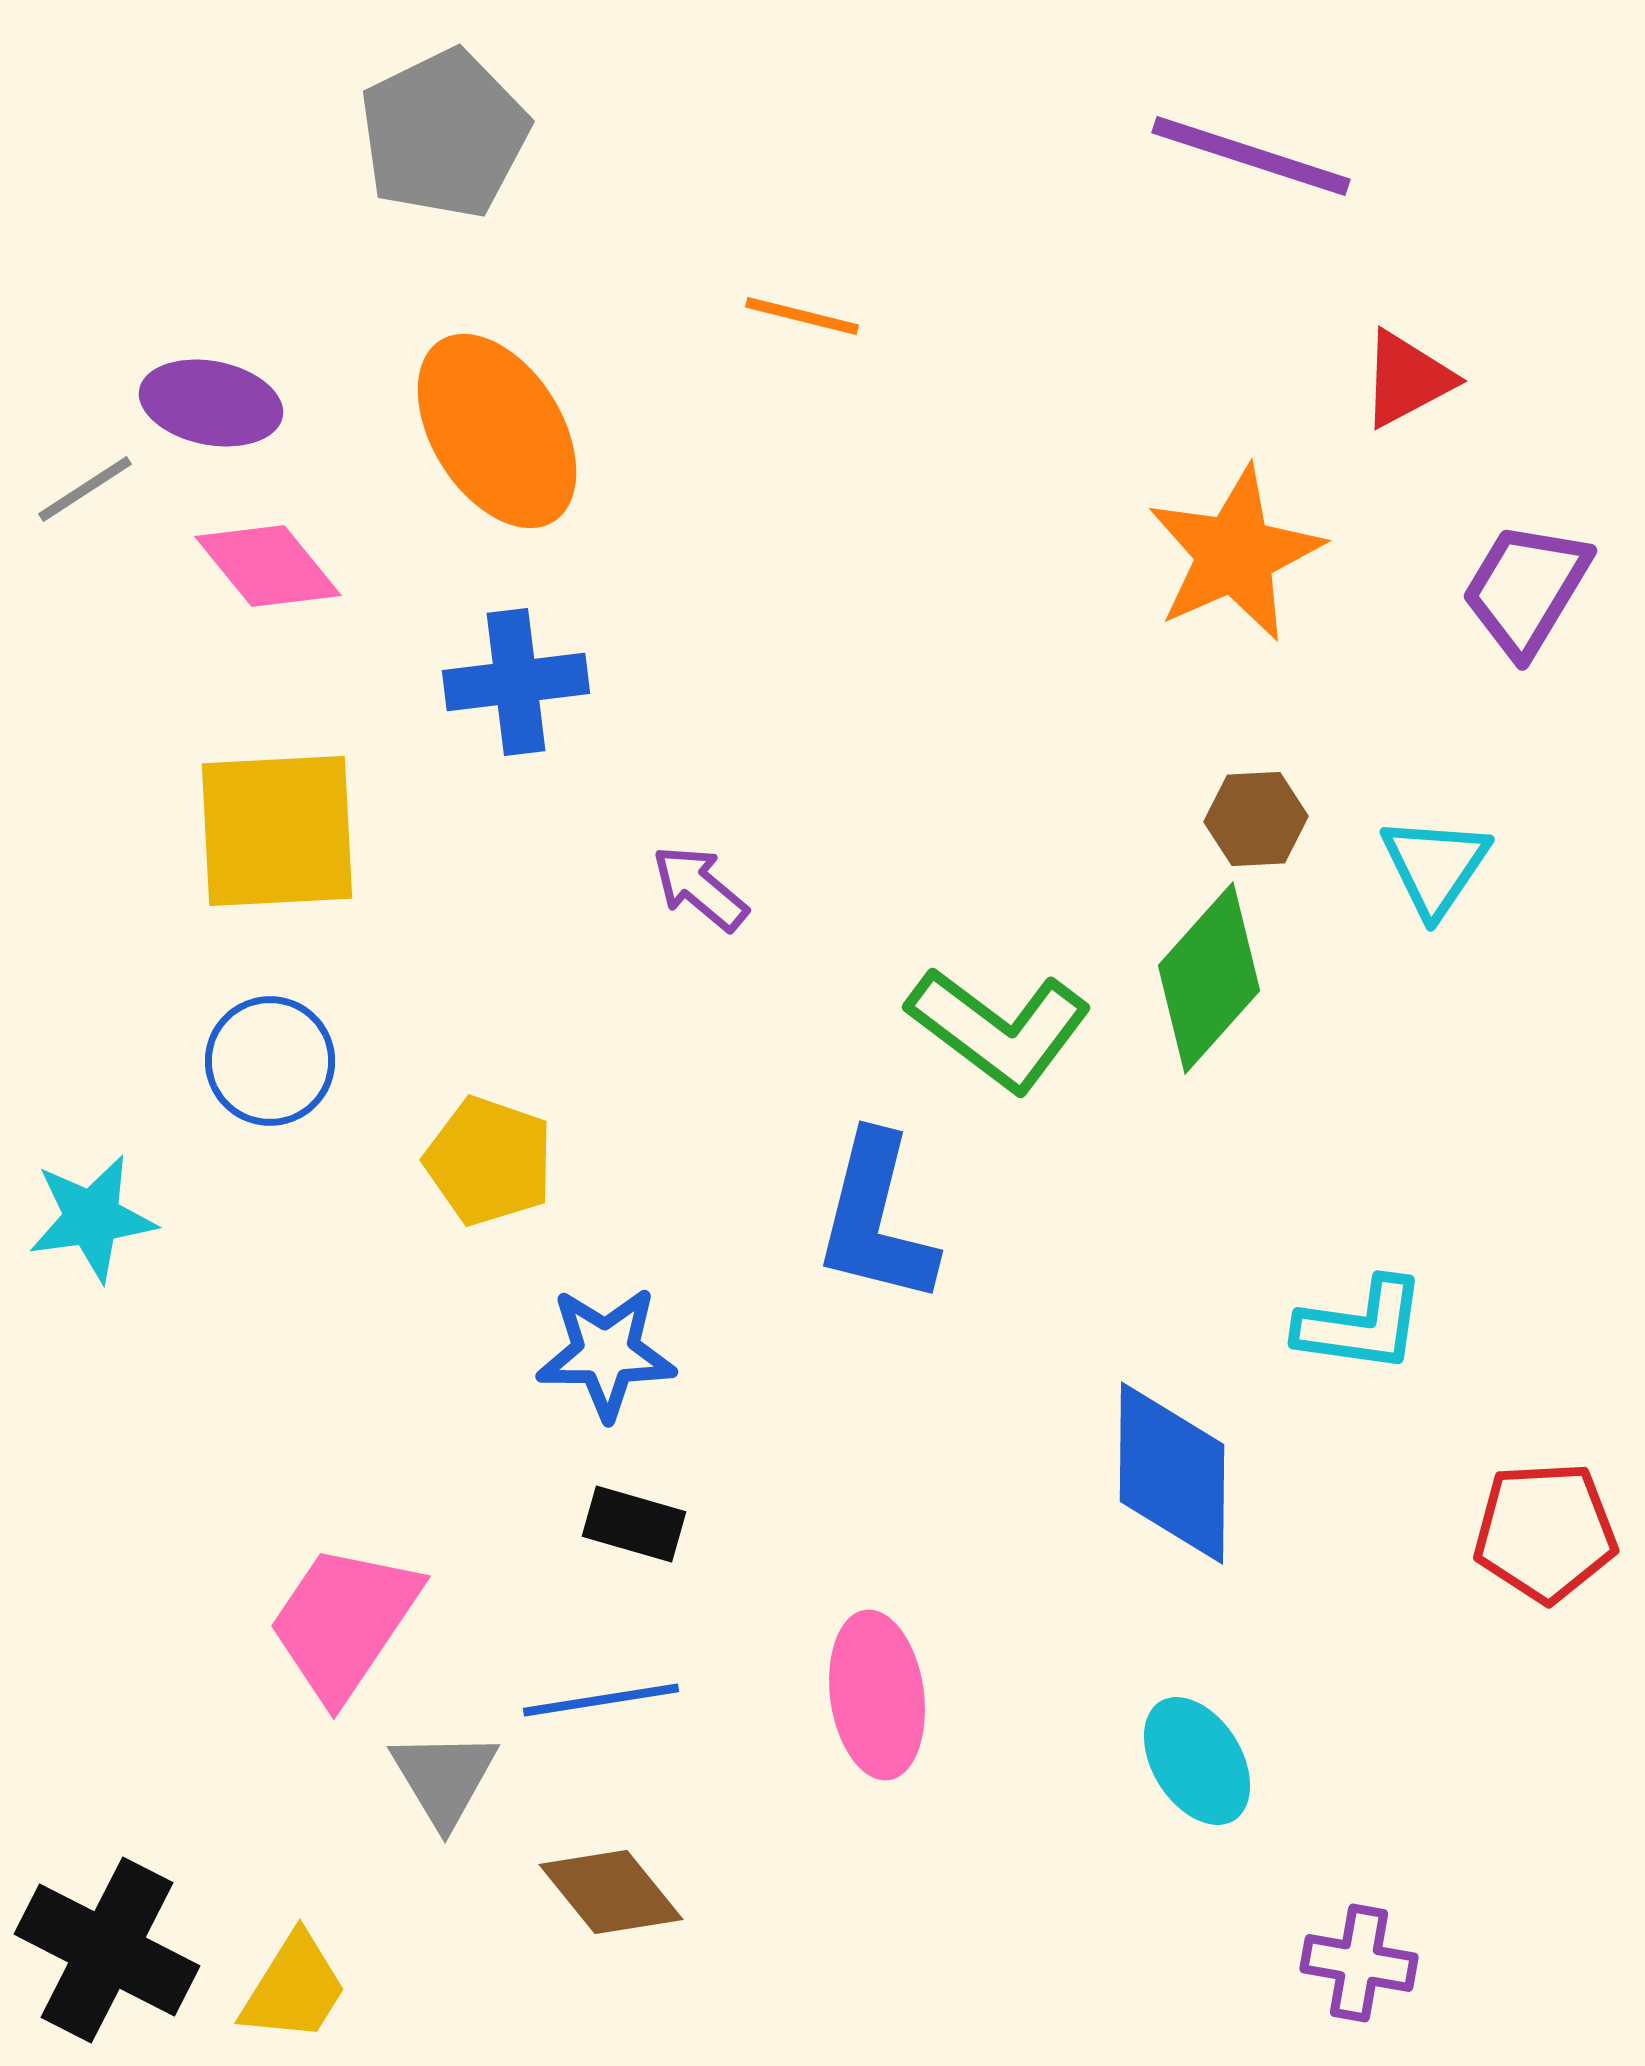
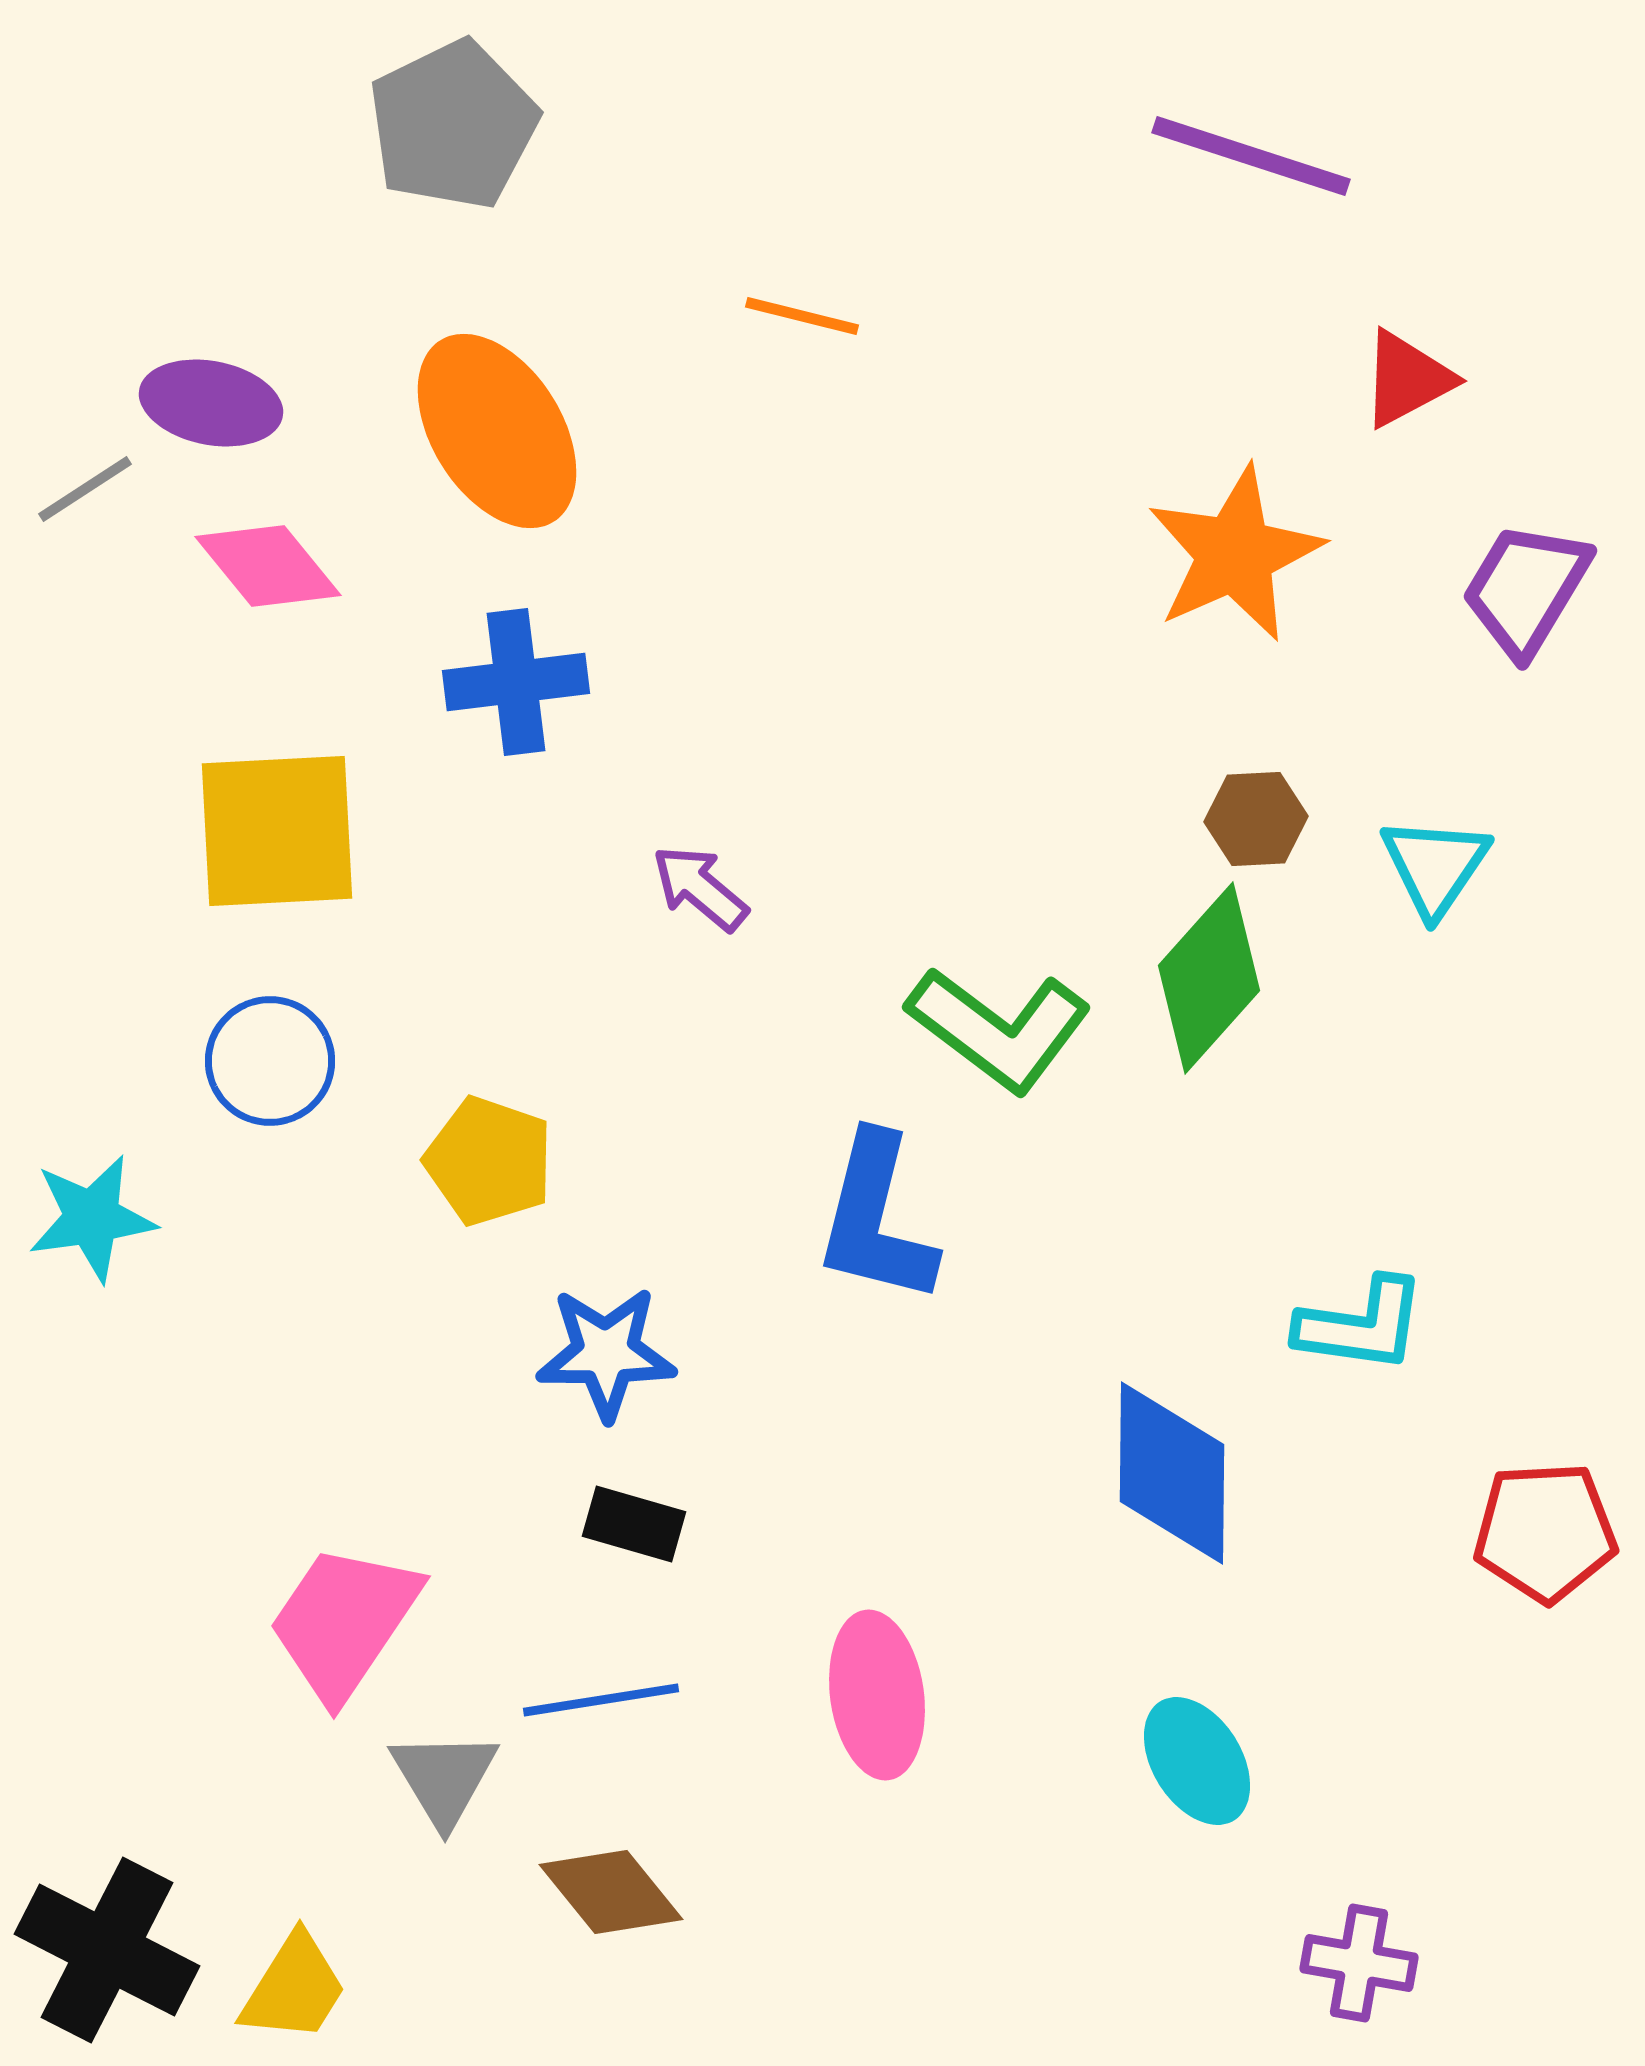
gray pentagon: moved 9 px right, 9 px up
